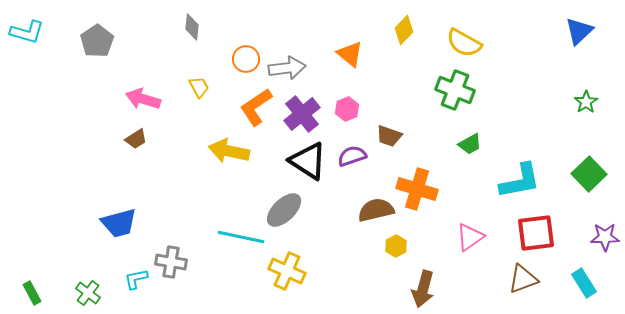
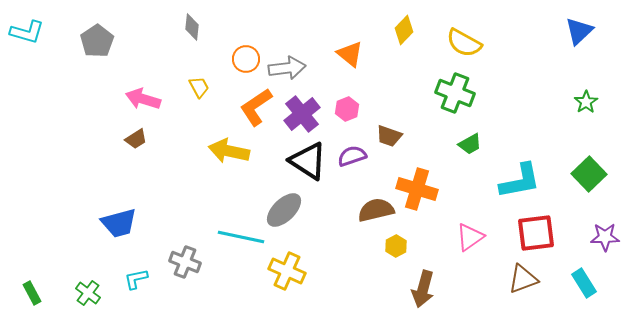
green cross at (455, 90): moved 3 px down
gray cross at (171, 262): moved 14 px right; rotated 12 degrees clockwise
